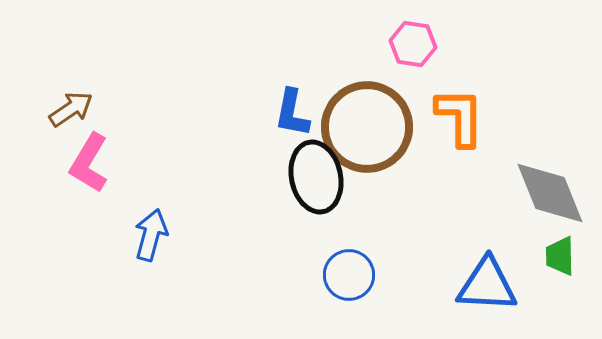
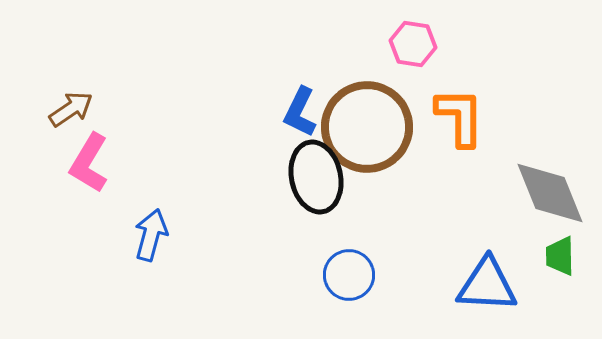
blue L-shape: moved 8 px right, 1 px up; rotated 15 degrees clockwise
